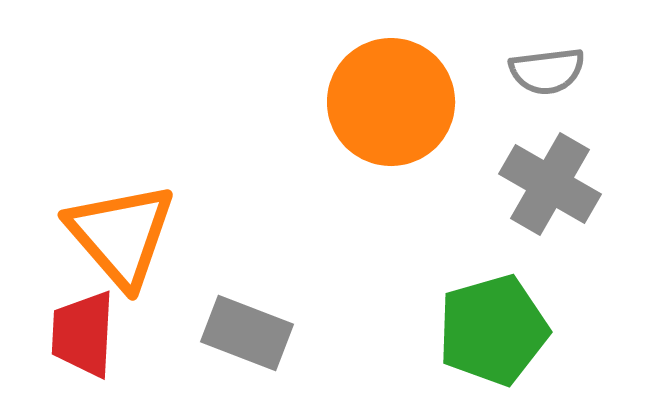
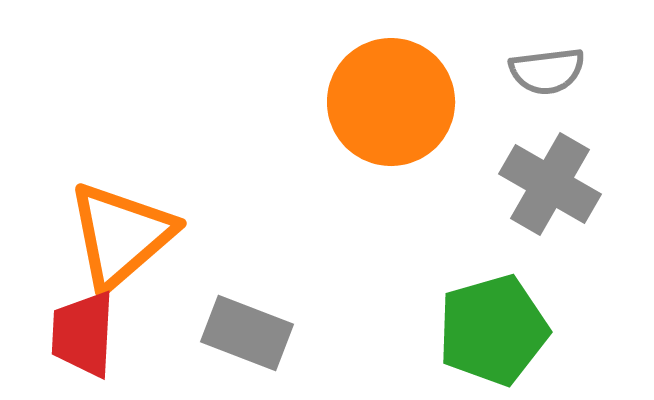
orange triangle: rotated 30 degrees clockwise
